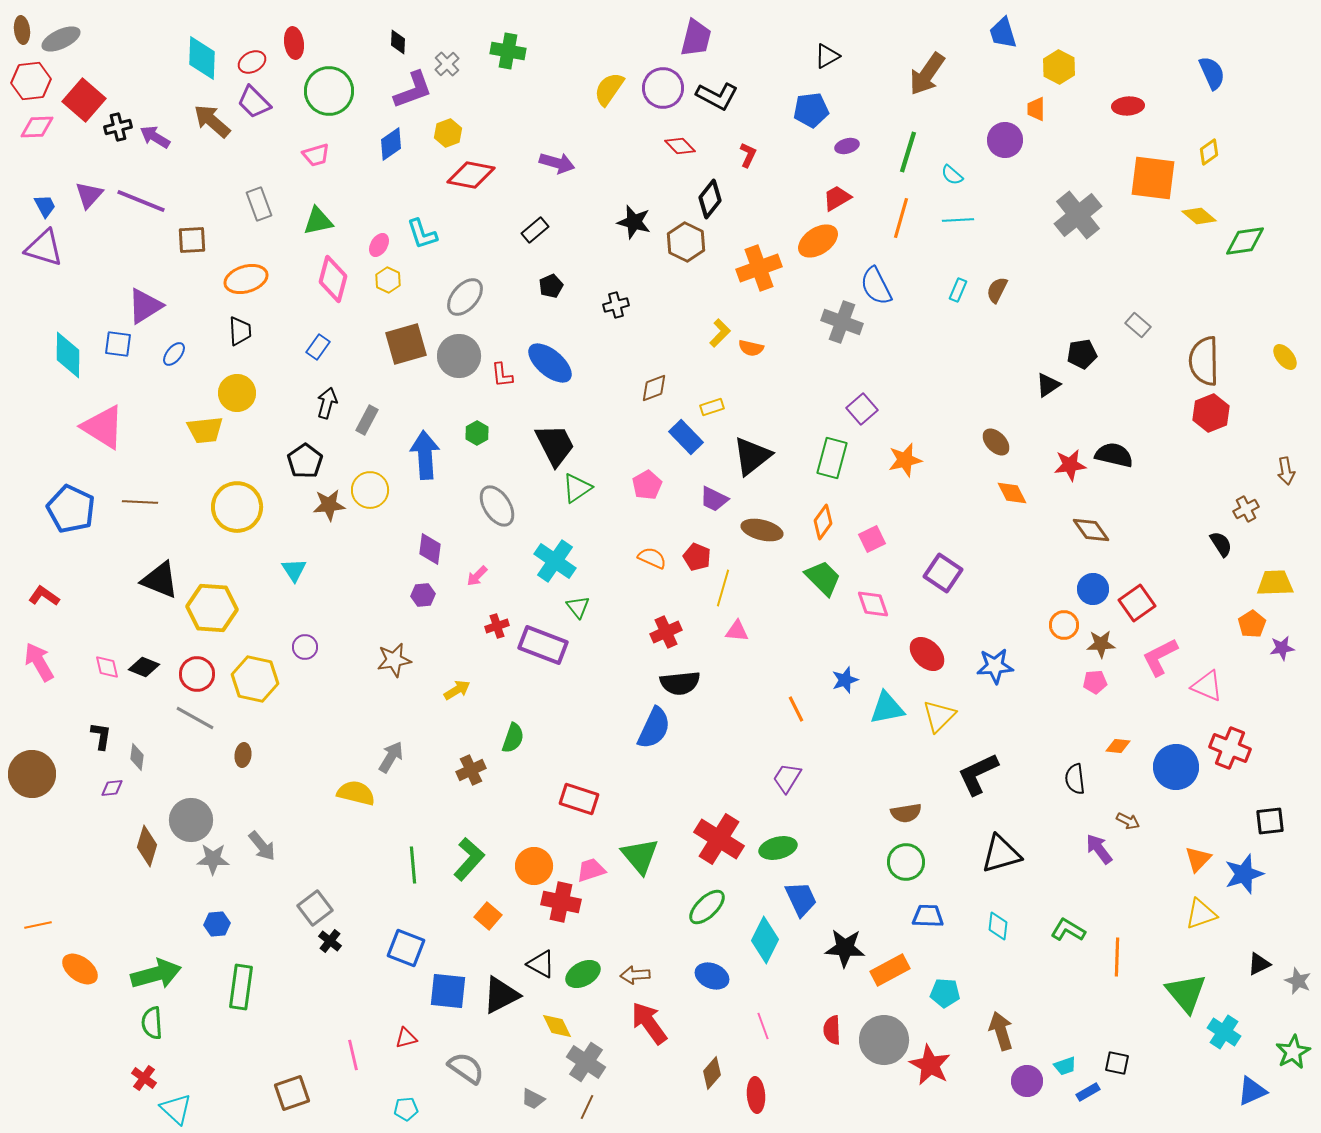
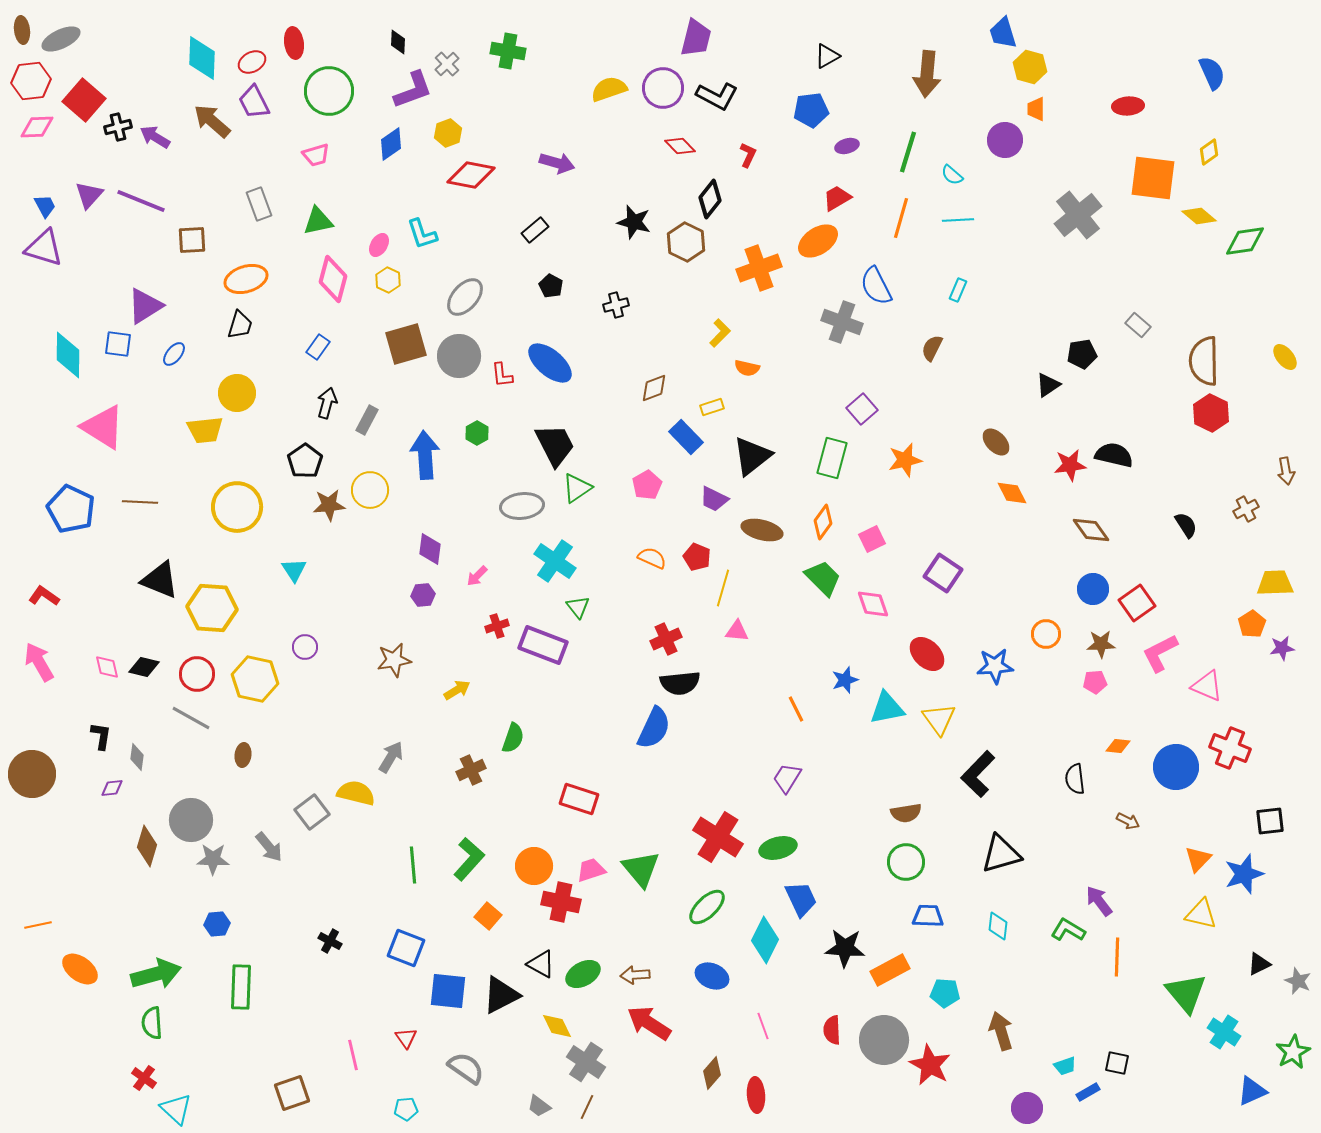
yellow hexagon at (1059, 67): moved 29 px left; rotated 12 degrees counterclockwise
brown arrow at (927, 74): rotated 30 degrees counterclockwise
yellow semicircle at (609, 89): rotated 36 degrees clockwise
purple trapezoid at (254, 102): rotated 18 degrees clockwise
black pentagon at (551, 286): rotated 20 degrees counterclockwise
brown semicircle at (997, 290): moved 65 px left, 58 px down
black trapezoid at (240, 331): moved 6 px up; rotated 20 degrees clockwise
orange semicircle at (751, 348): moved 4 px left, 20 px down
red hexagon at (1211, 413): rotated 12 degrees counterclockwise
gray ellipse at (497, 506): moved 25 px right; rotated 63 degrees counterclockwise
black semicircle at (1221, 544): moved 35 px left, 19 px up
orange circle at (1064, 625): moved 18 px left, 9 px down
red cross at (666, 632): moved 7 px down
pink L-shape at (1160, 657): moved 4 px up
black diamond at (144, 667): rotated 8 degrees counterclockwise
yellow triangle at (939, 716): moved 3 px down; rotated 21 degrees counterclockwise
gray line at (195, 718): moved 4 px left
black L-shape at (978, 774): rotated 21 degrees counterclockwise
red cross at (719, 839): moved 1 px left, 2 px up
gray arrow at (262, 846): moved 7 px right, 1 px down
purple arrow at (1099, 849): moved 52 px down
green triangle at (640, 856): moved 1 px right, 13 px down
gray square at (315, 908): moved 3 px left, 96 px up
yellow triangle at (1201, 914): rotated 32 degrees clockwise
black cross at (330, 941): rotated 10 degrees counterclockwise
green rectangle at (241, 987): rotated 6 degrees counterclockwise
red arrow at (649, 1023): rotated 21 degrees counterclockwise
red triangle at (406, 1038): rotated 50 degrees counterclockwise
purple circle at (1027, 1081): moved 27 px down
gray trapezoid at (533, 1099): moved 6 px right, 7 px down; rotated 10 degrees clockwise
